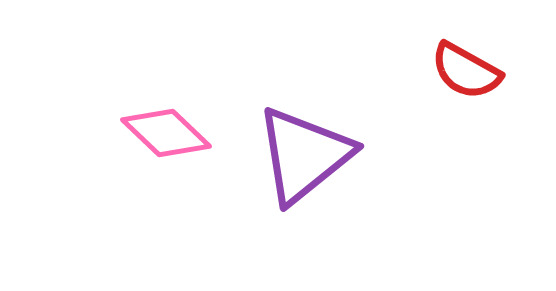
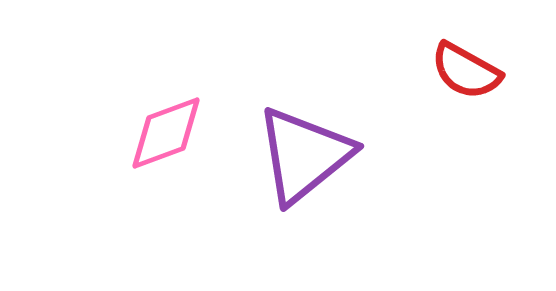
pink diamond: rotated 64 degrees counterclockwise
